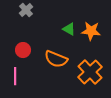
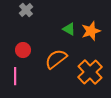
orange star: rotated 24 degrees counterclockwise
orange semicircle: rotated 120 degrees clockwise
